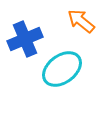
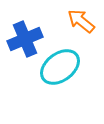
cyan ellipse: moved 2 px left, 2 px up
